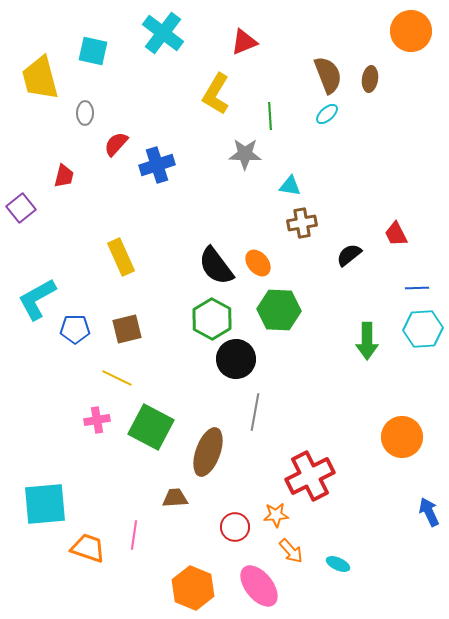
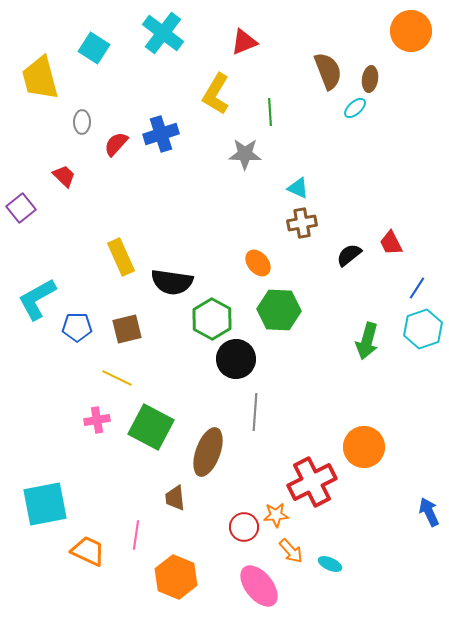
cyan square at (93, 51): moved 1 px right, 3 px up; rotated 20 degrees clockwise
brown semicircle at (328, 75): moved 4 px up
gray ellipse at (85, 113): moved 3 px left, 9 px down
cyan ellipse at (327, 114): moved 28 px right, 6 px up
green line at (270, 116): moved 4 px up
blue cross at (157, 165): moved 4 px right, 31 px up
red trapezoid at (64, 176): rotated 60 degrees counterclockwise
cyan triangle at (290, 186): moved 8 px right, 2 px down; rotated 15 degrees clockwise
red trapezoid at (396, 234): moved 5 px left, 9 px down
black semicircle at (216, 266): moved 44 px left, 16 px down; rotated 45 degrees counterclockwise
blue line at (417, 288): rotated 55 degrees counterclockwise
blue pentagon at (75, 329): moved 2 px right, 2 px up
cyan hexagon at (423, 329): rotated 15 degrees counterclockwise
green arrow at (367, 341): rotated 15 degrees clockwise
gray line at (255, 412): rotated 6 degrees counterclockwise
orange circle at (402, 437): moved 38 px left, 10 px down
red cross at (310, 476): moved 2 px right, 6 px down
brown trapezoid at (175, 498): rotated 92 degrees counterclockwise
cyan square at (45, 504): rotated 6 degrees counterclockwise
red circle at (235, 527): moved 9 px right
pink line at (134, 535): moved 2 px right
orange trapezoid at (88, 548): moved 3 px down; rotated 6 degrees clockwise
cyan ellipse at (338, 564): moved 8 px left
orange hexagon at (193, 588): moved 17 px left, 11 px up
